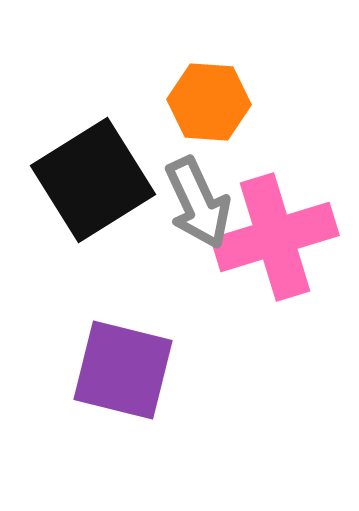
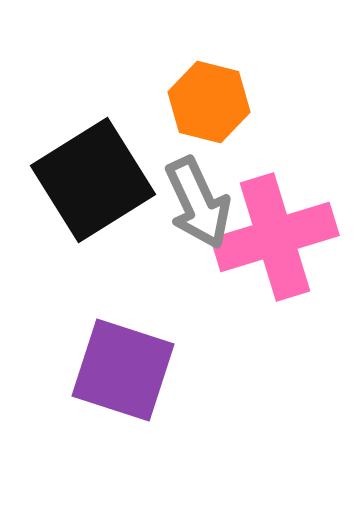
orange hexagon: rotated 10 degrees clockwise
purple square: rotated 4 degrees clockwise
